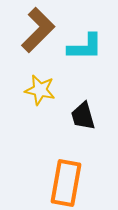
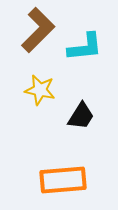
cyan L-shape: rotated 6 degrees counterclockwise
black trapezoid: moved 2 px left; rotated 132 degrees counterclockwise
orange rectangle: moved 3 px left, 3 px up; rotated 75 degrees clockwise
